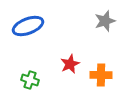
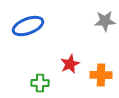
gray star: rotated 15 degrees clockwise
green cross: moved 10 px right, 3 px down; rotated 18 degrees counterclockwise
